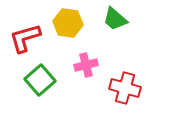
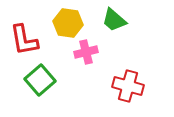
green trapezoid: moved 1 px left, 1 px down
red L-shape: moved 1 px left, 2 px down; rotated 84 degrees counterclockwise
pink cross: moved 13 px up
red cross: moved 3 px right, 2 px up
